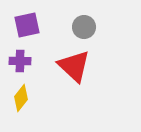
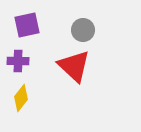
gray circle: moved 1 px left, 3 px down
purple cross: moved 2 px left
